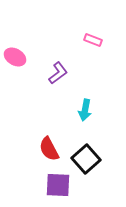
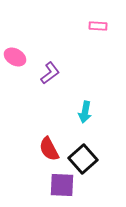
pink rectangle: moved 5 px right, 14 px up; rotated 18 degrees counterclockwise
purple L-shape: moved 8 px left
cyan arrow: moved 2 px down
black square: moved 3 px left
purple square: moved 4 px right
